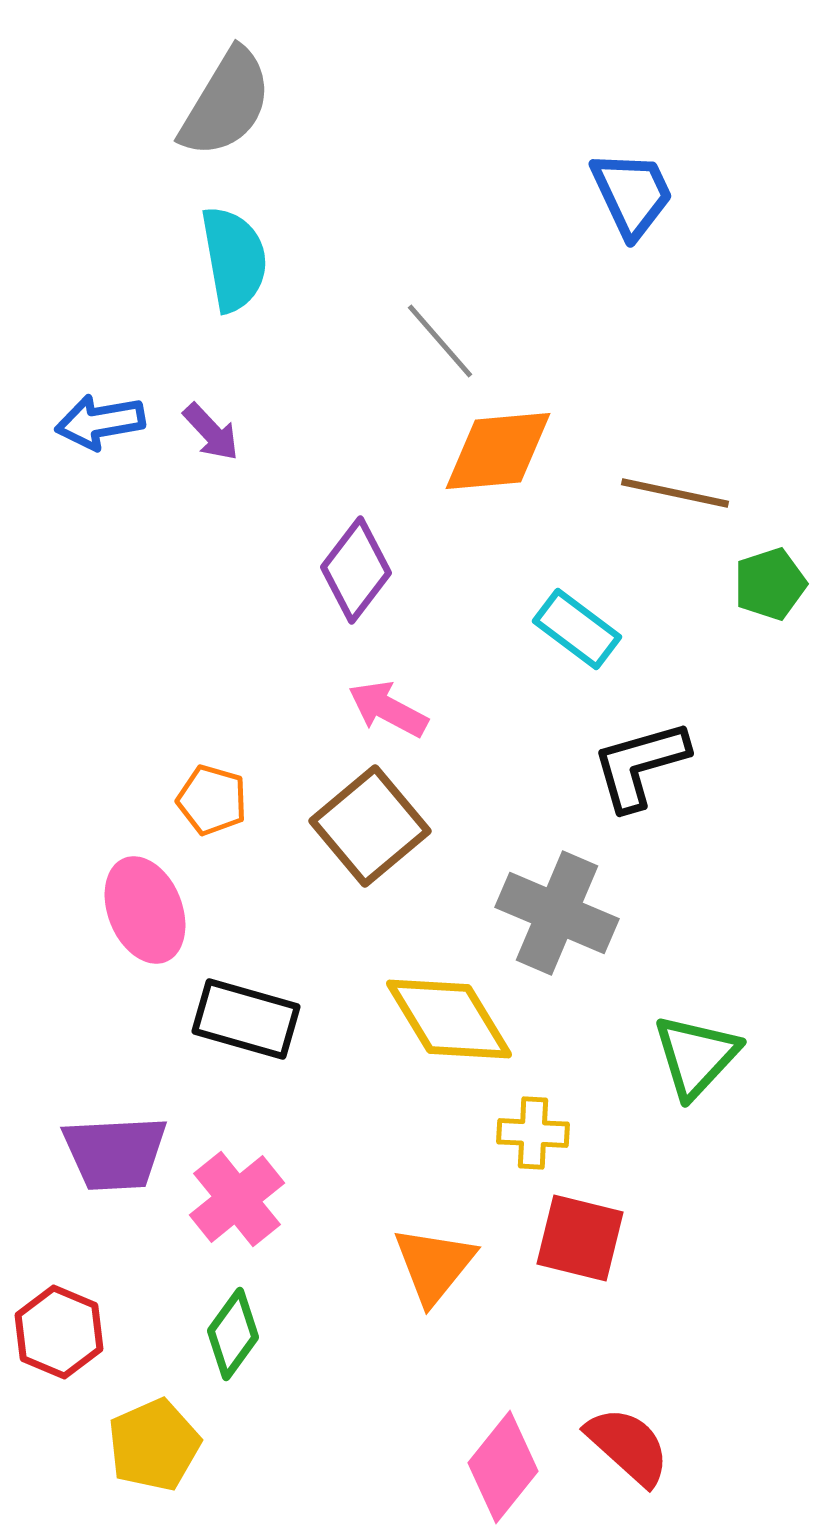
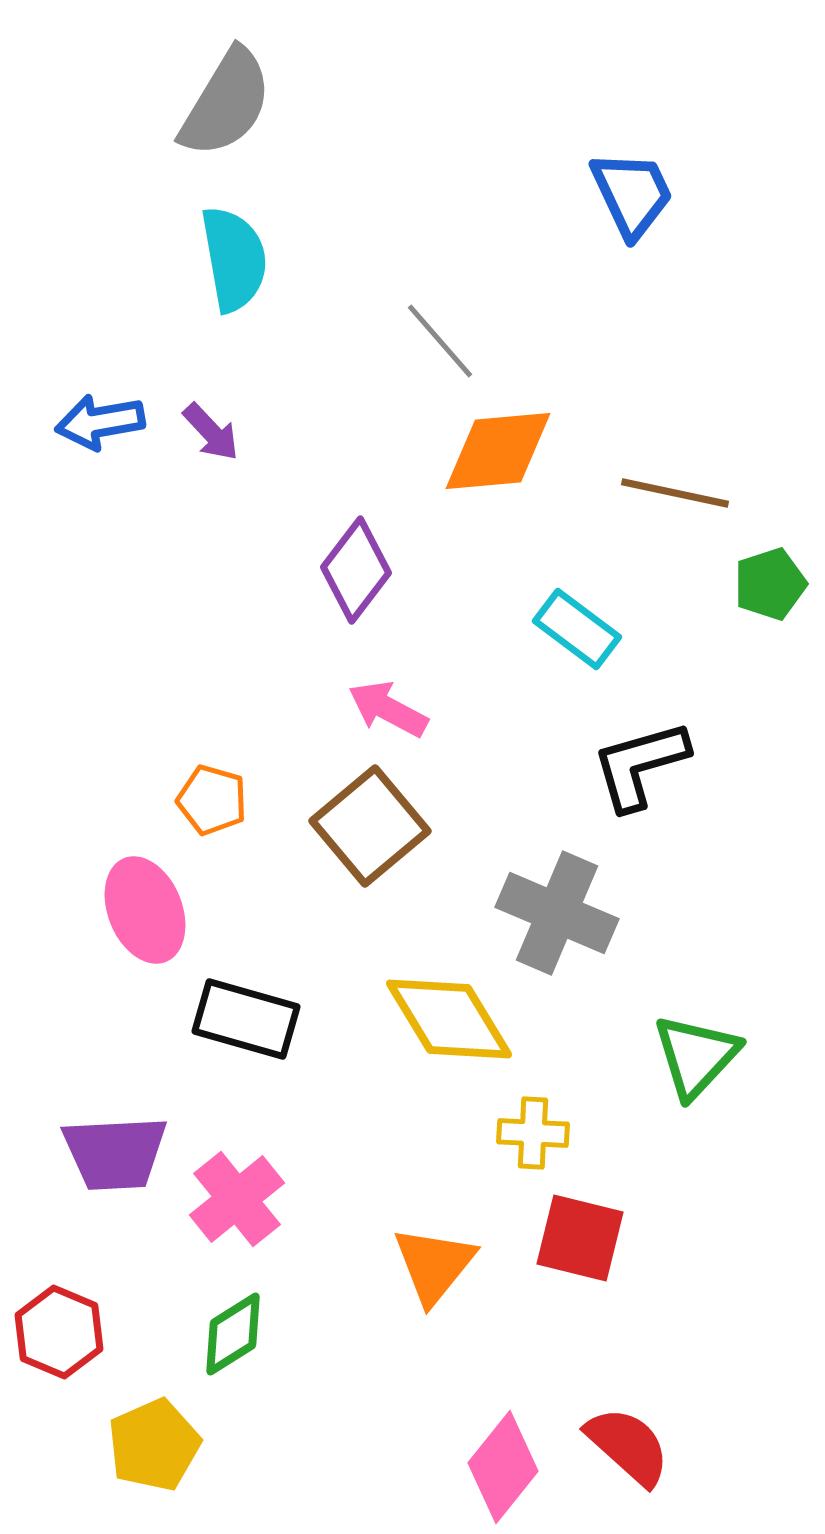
green diamond: rotated 22 degrees clockwise
